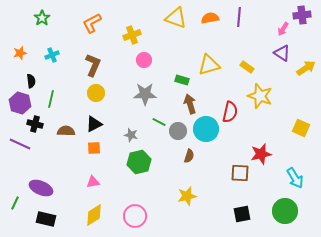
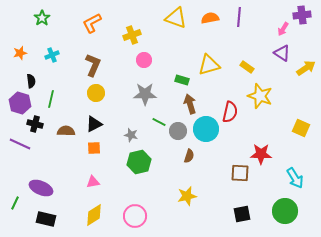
red star at (261, 154): rotated 15 degrees clockwise
